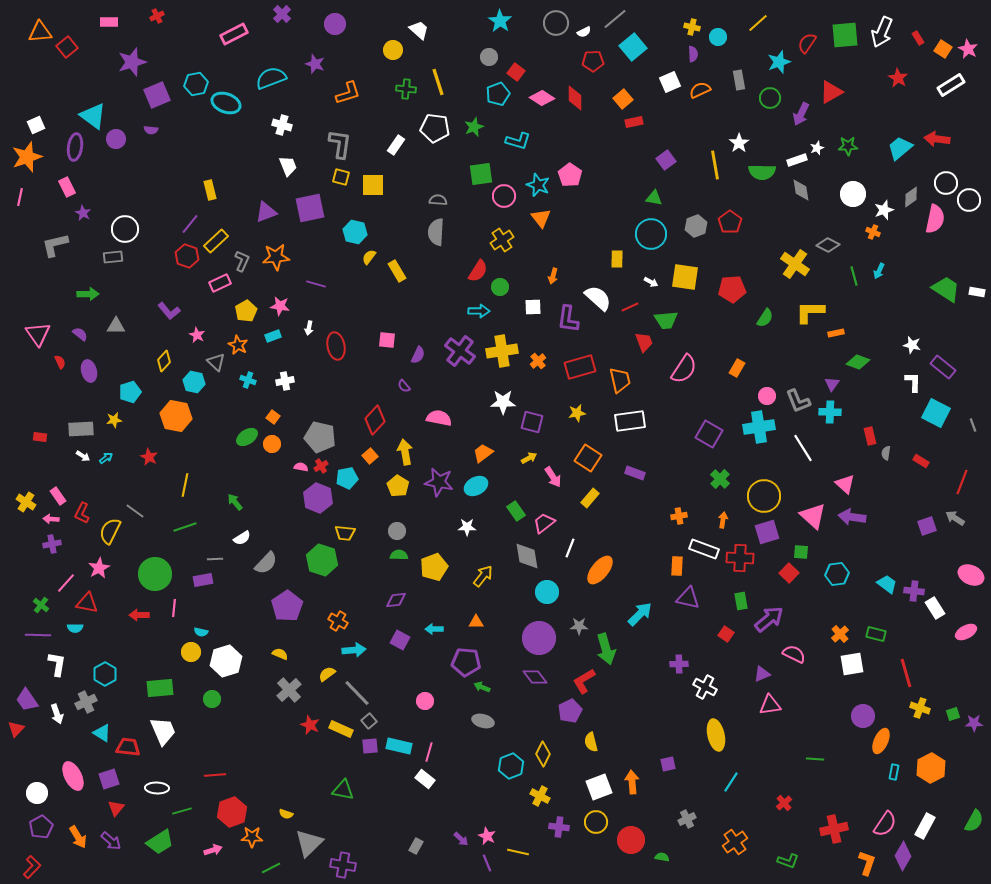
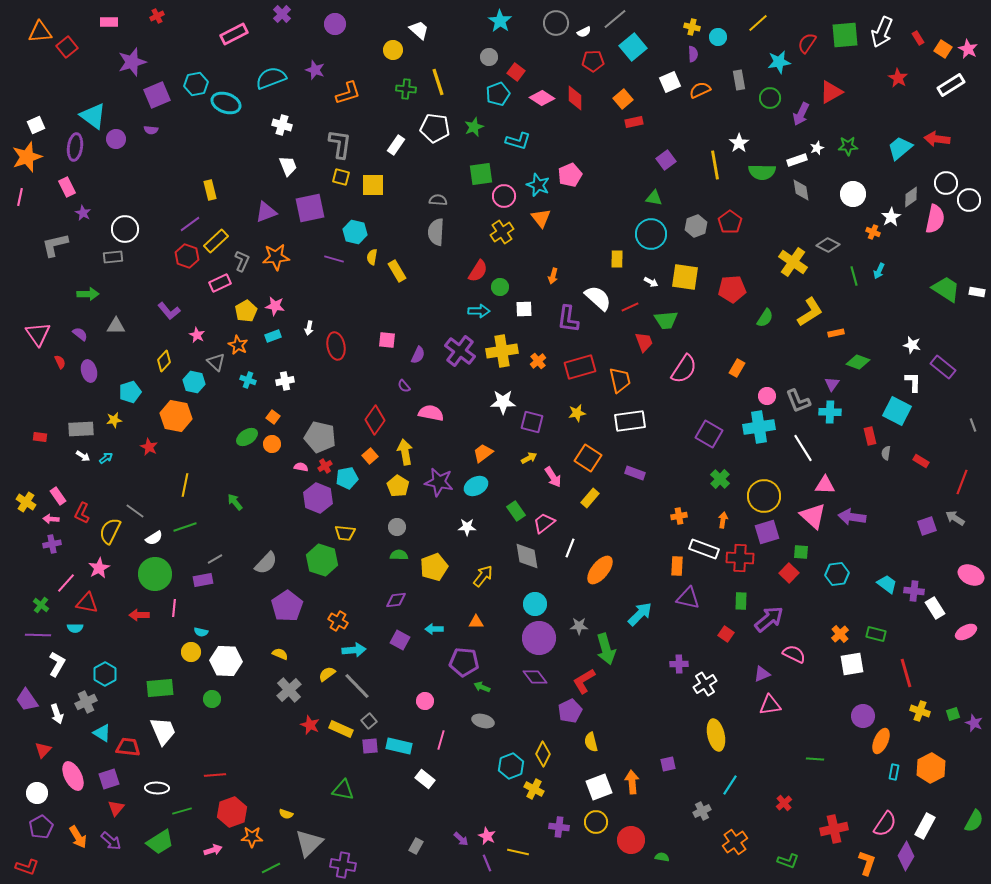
cyan star at (779, 62): rotated 10 degrees clockwise
purple star at (315, 64): moved 6 px down
pink pentagon at (570, 175): rotated 15 degrees clockwise
white star at (884, 210): moved 7 px right, 7 px down; rotated 12 degrees counterclockwise
purple line at (190, 224): rotated 15 degrees clockwise
yellow cross at (502, 240): moved 8 px up
yellow semicircle at (369, 257): moved 3 px right; rotated 28 degrees counterclockwise
yellow cross at (795, 264): moved 2 px left, 2 px up
purple line at (316, 284): moved 18 px right, 25 px up
pink star at (280, 306): moved 5 px left
white square at (533, 307): moved 9 px left, 2 px down
yellow L-shape at (810, 312): rotated 148 degrees clockwise
cyan square at (936, 413): moved 39 px left, 2 px up
pink semicircle at (439, 418): moved 8 px left, 5 px up
red diamond at (375, 420): rotated 8 degrees counterclockwise
red star at (149, 457): moved 10 px up
red cross at (321, 466): moved 4 px right
pink triangle at (845, 484): moved 20 px left, 1 px down; rotated 40 degrees counterclockwise
gray circle at (397, 531): moved 4 px up
white semicircle at (242, 538): moved 88 px left
gray line at (215, 559): rotated 28 degrees counterclockwise
cyan circle at (547, 592): moved 12 px left, 12 px down
green rectangle at (741, 601): rotated 12 degrees clockwise
white hexagon at (226, 661): rotated 20 degrees clockwise
purple pentagon at (466, 662): moved 2 px left
white L-shape at (57, 664): rotated 20 degrees clockwise
white cross at (705, 687): moved 3 px up; rotated 30 degrees clockwise
gray line at (357, 693): moved 7 px up
yellow cross at (920, 708): moved 3 px down
purple star at (974, 723): rotated 24 degrees clockwise
red triangle at (16, 729): moved 27 px right, 21 px down
pink line at (429, 752): moved 12 px right, 12 px up
cyan line at (731, 782): moved 1 px left, 3 px down
yellow cross at (540, 796): moved 6 px left, 7 px up
gray cross at (687, 819): moved 15 px right, 8 px up
purple diamond at (903, 856): moved 3 px right
red L-shape at (32, 867): moved 5 px left; rotated 65 degrees clockwise
